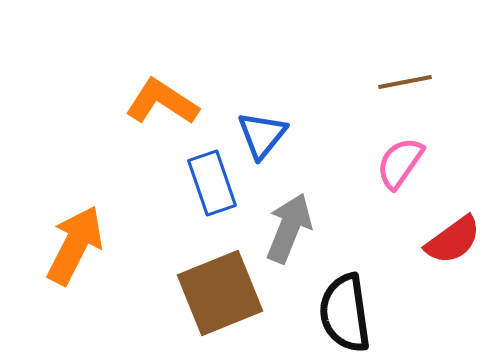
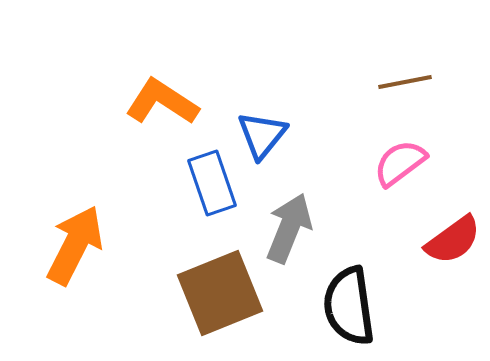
pink semicircle: rotated 18 degrees clockwise
black semicircle: moved 4 px right, 7 px up
